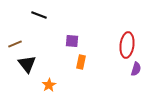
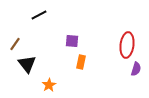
black line: rotated 49 degrees counterclockwise
brown line: rotated 32 degrees counterclockwise
